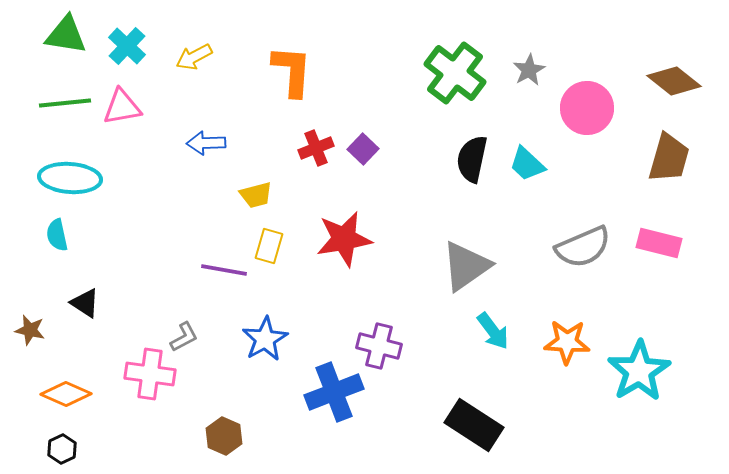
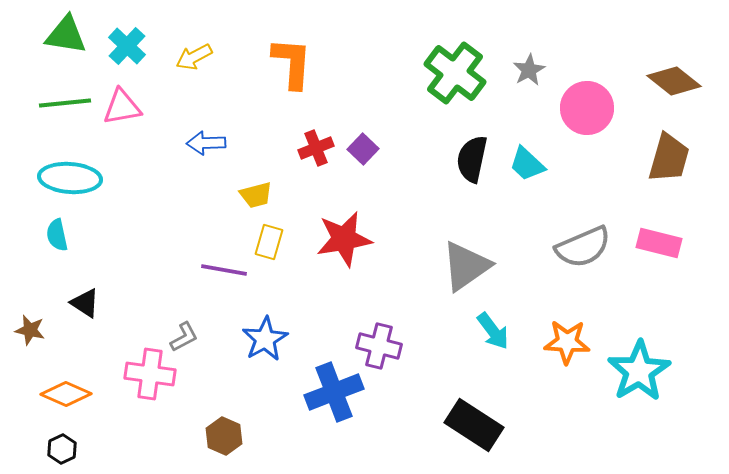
orange L-shape: moved 8 px up
yellow rectangle: moved 4 px up
